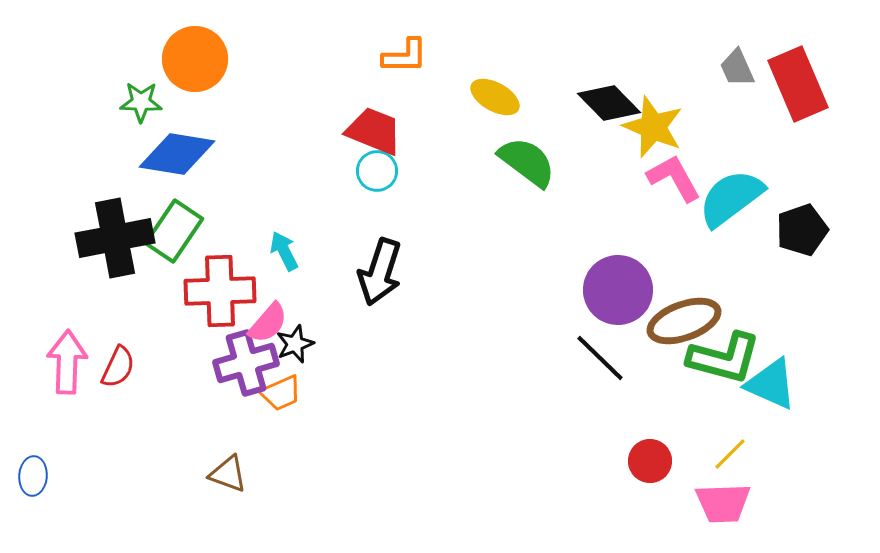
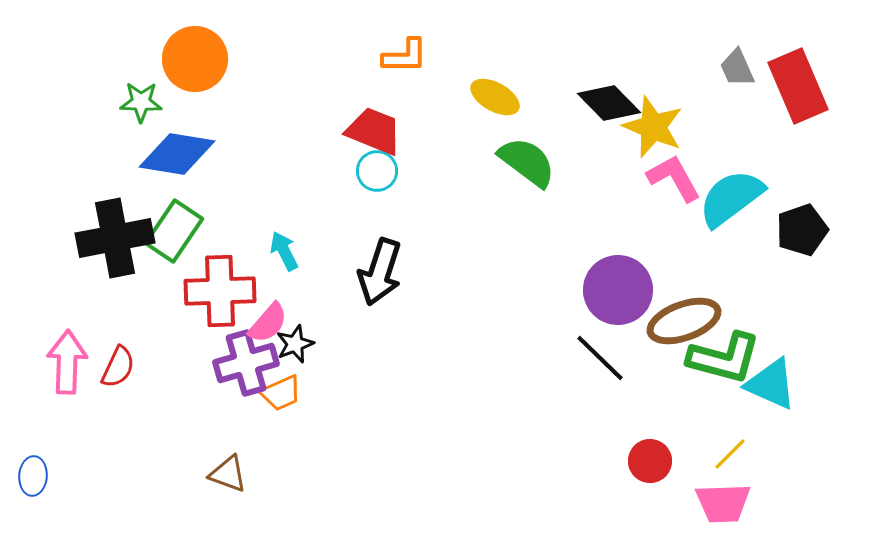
red rectangle: moved 2 px down
